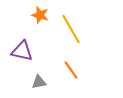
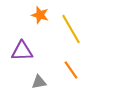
purple triangle: rotated 15 degrees counterclockwise
